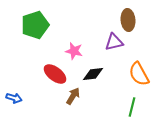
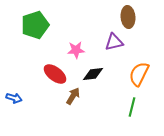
brown ellipse: moved 3 px up
pink star: moved 2 px right, 1 px up; rotated 18 degrees counterclockwise
orange semicircle: rotated 55 degrees clockwise
